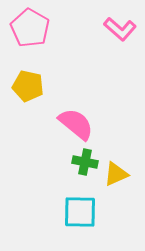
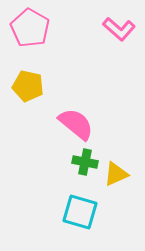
pink L-shape: moved 1 px left
cyan square: rotated 15 degrees clockwise
